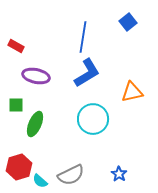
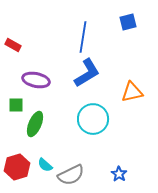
blue square: rotated 24 degrees clockwise
red rectangle: moved 3 px left, 1 px up
purple ellipse: moved 4 px down
red hexagon: moved 2 px left
cyan semicircle: moved 5 px right, 16 px up
